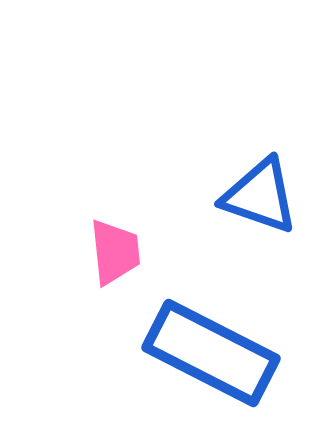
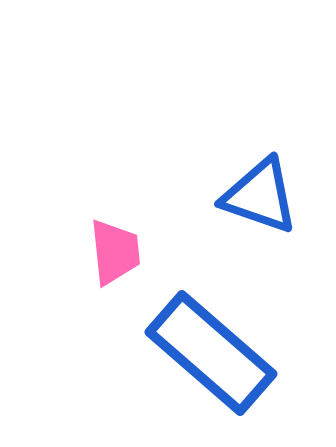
blue rectangle: rotated 14 degrees clockwise
